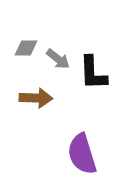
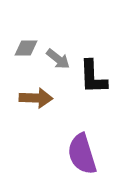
black L-shape: moved 4 px down
